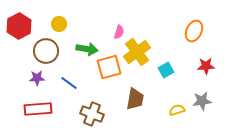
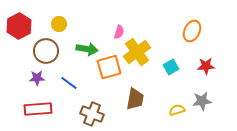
orange ellipse: moved 2 px left
cyan square: moved 5 px right, 3 px up
